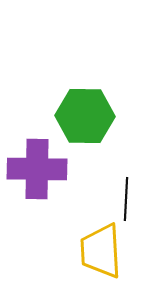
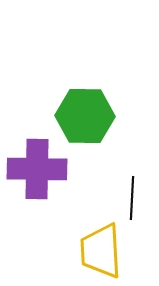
black line: moved 6 px right, 1 px up
